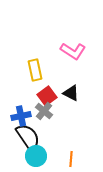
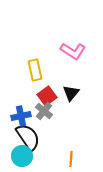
black triangle: rotated 42 degrees clockwise
cyan circle: moved 14 px left
